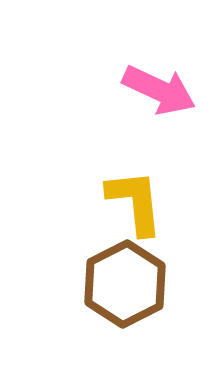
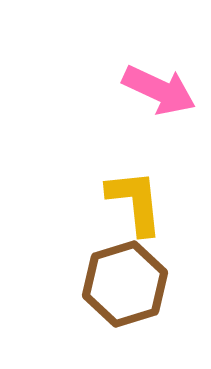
brown hexagon: rotated 10 degrees clockwise
